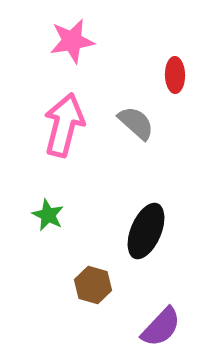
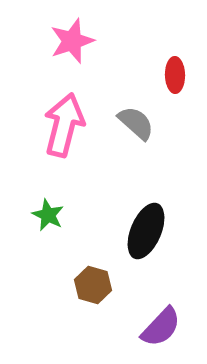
pink star: rotated 9 degrees counterclockwise
